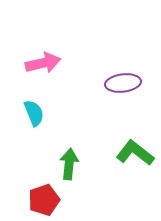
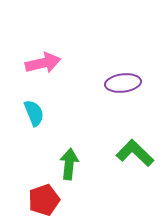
green L-shape: rotated 6 degrees clockwise
